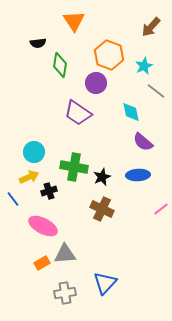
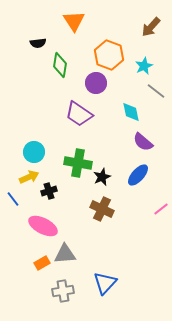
purple trapezoid: moved 1 px right, 1 px down
green cross: moved 4 px right, 4 px up
blue ellipse: rotated 45 degrees counterclockwise
gray cross: moved 2 px left, 2 px up
